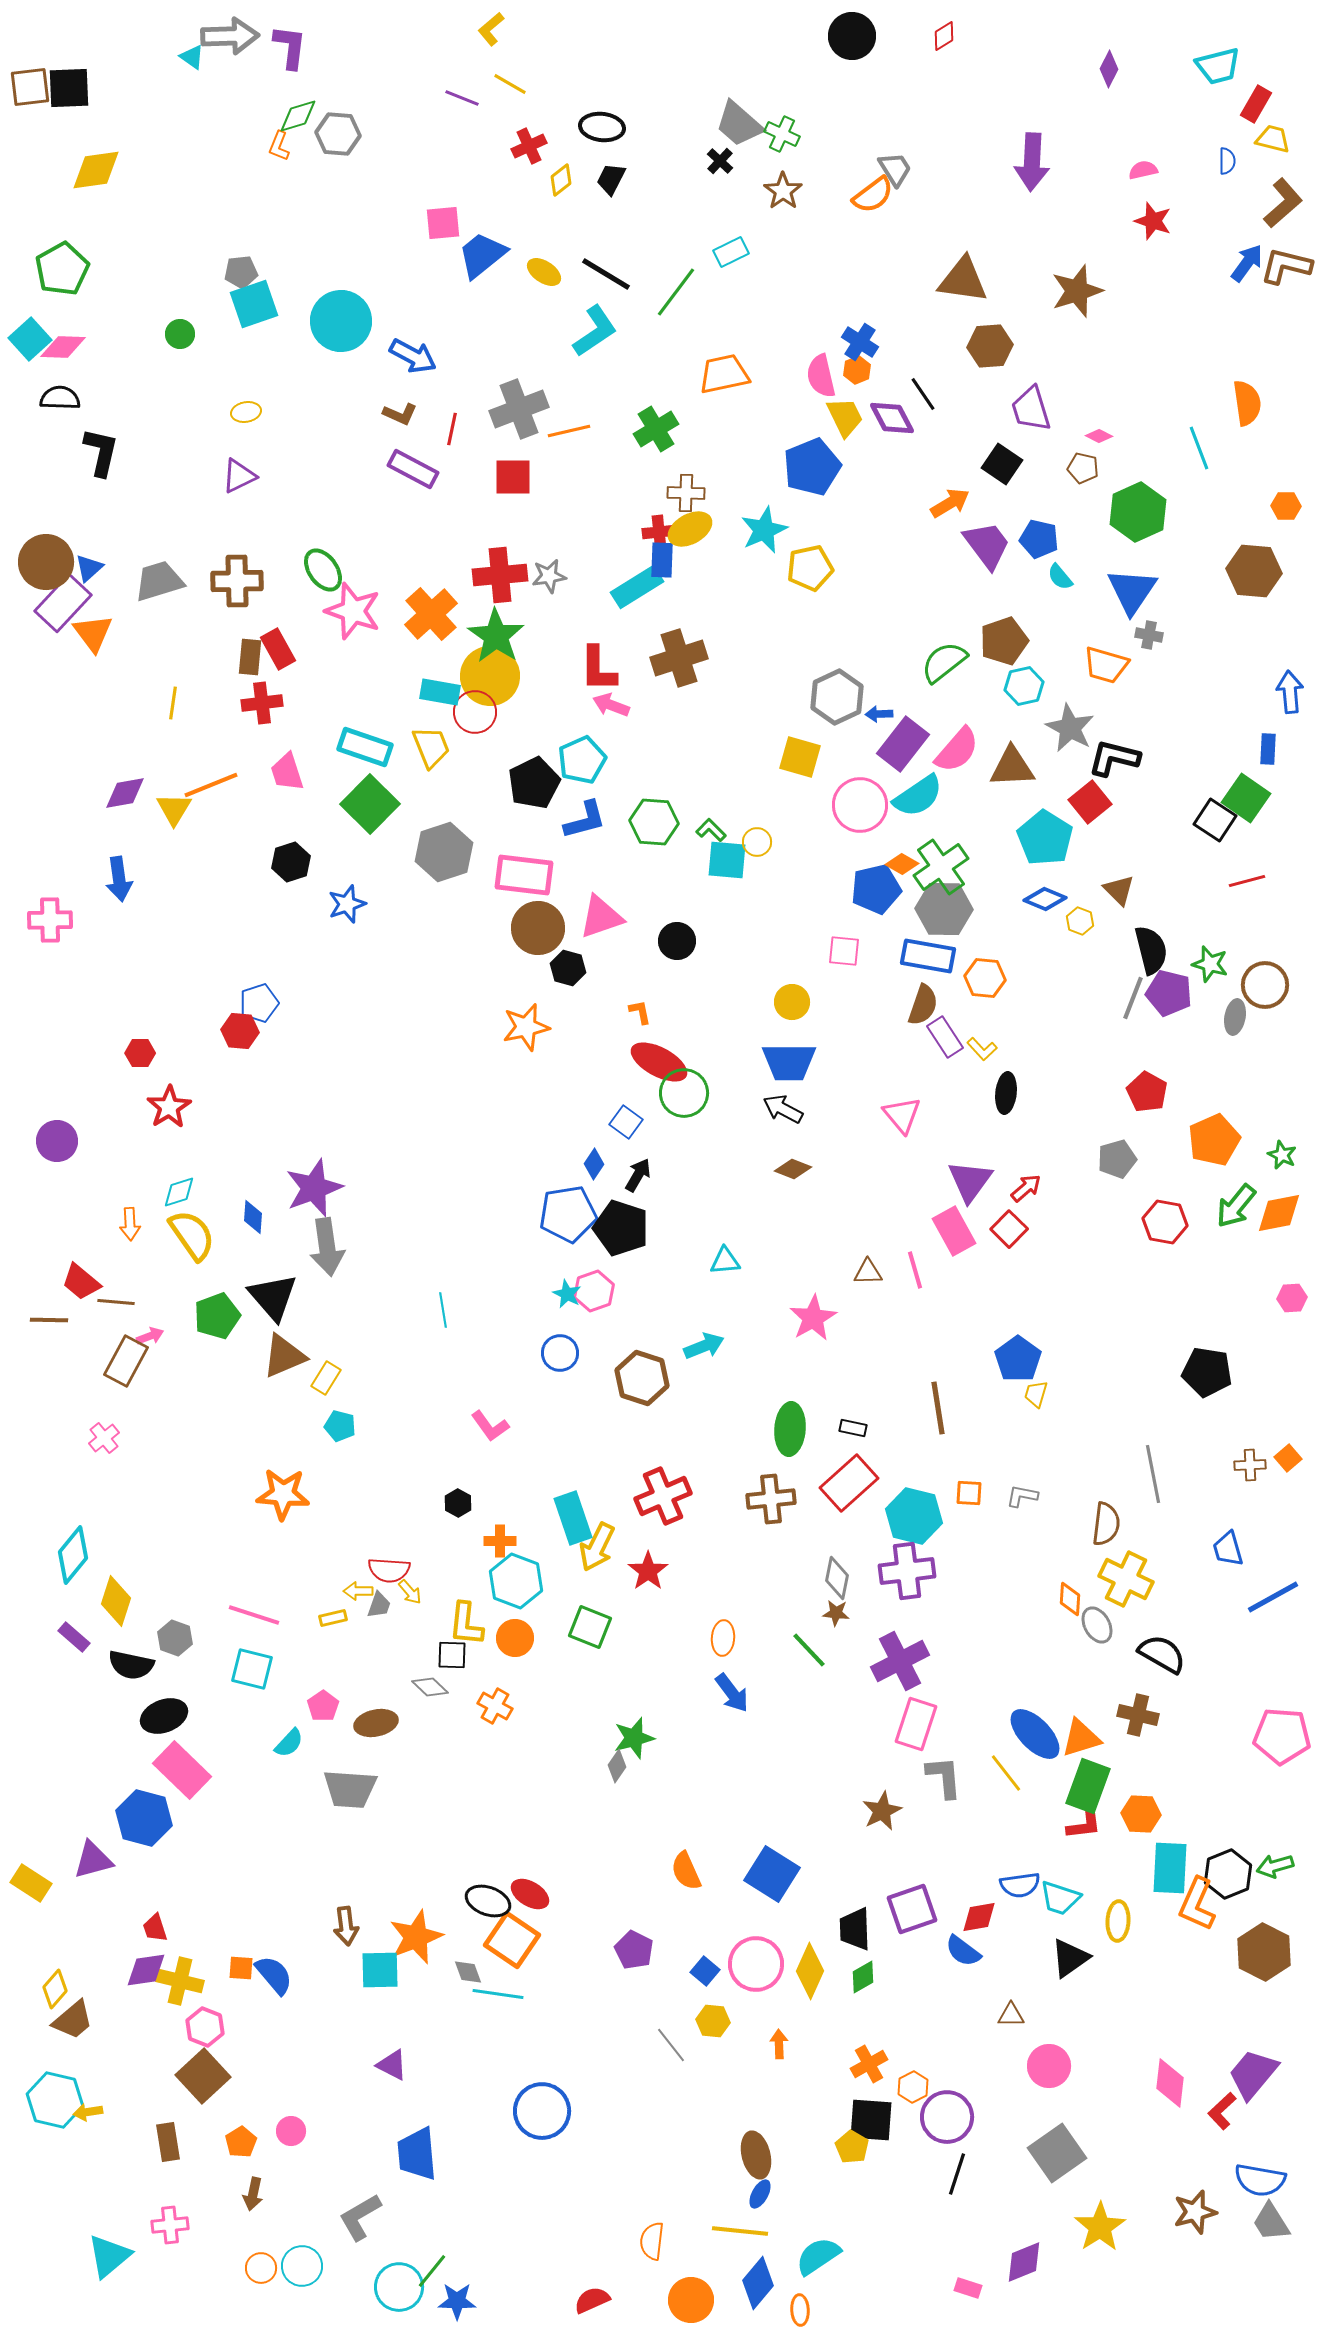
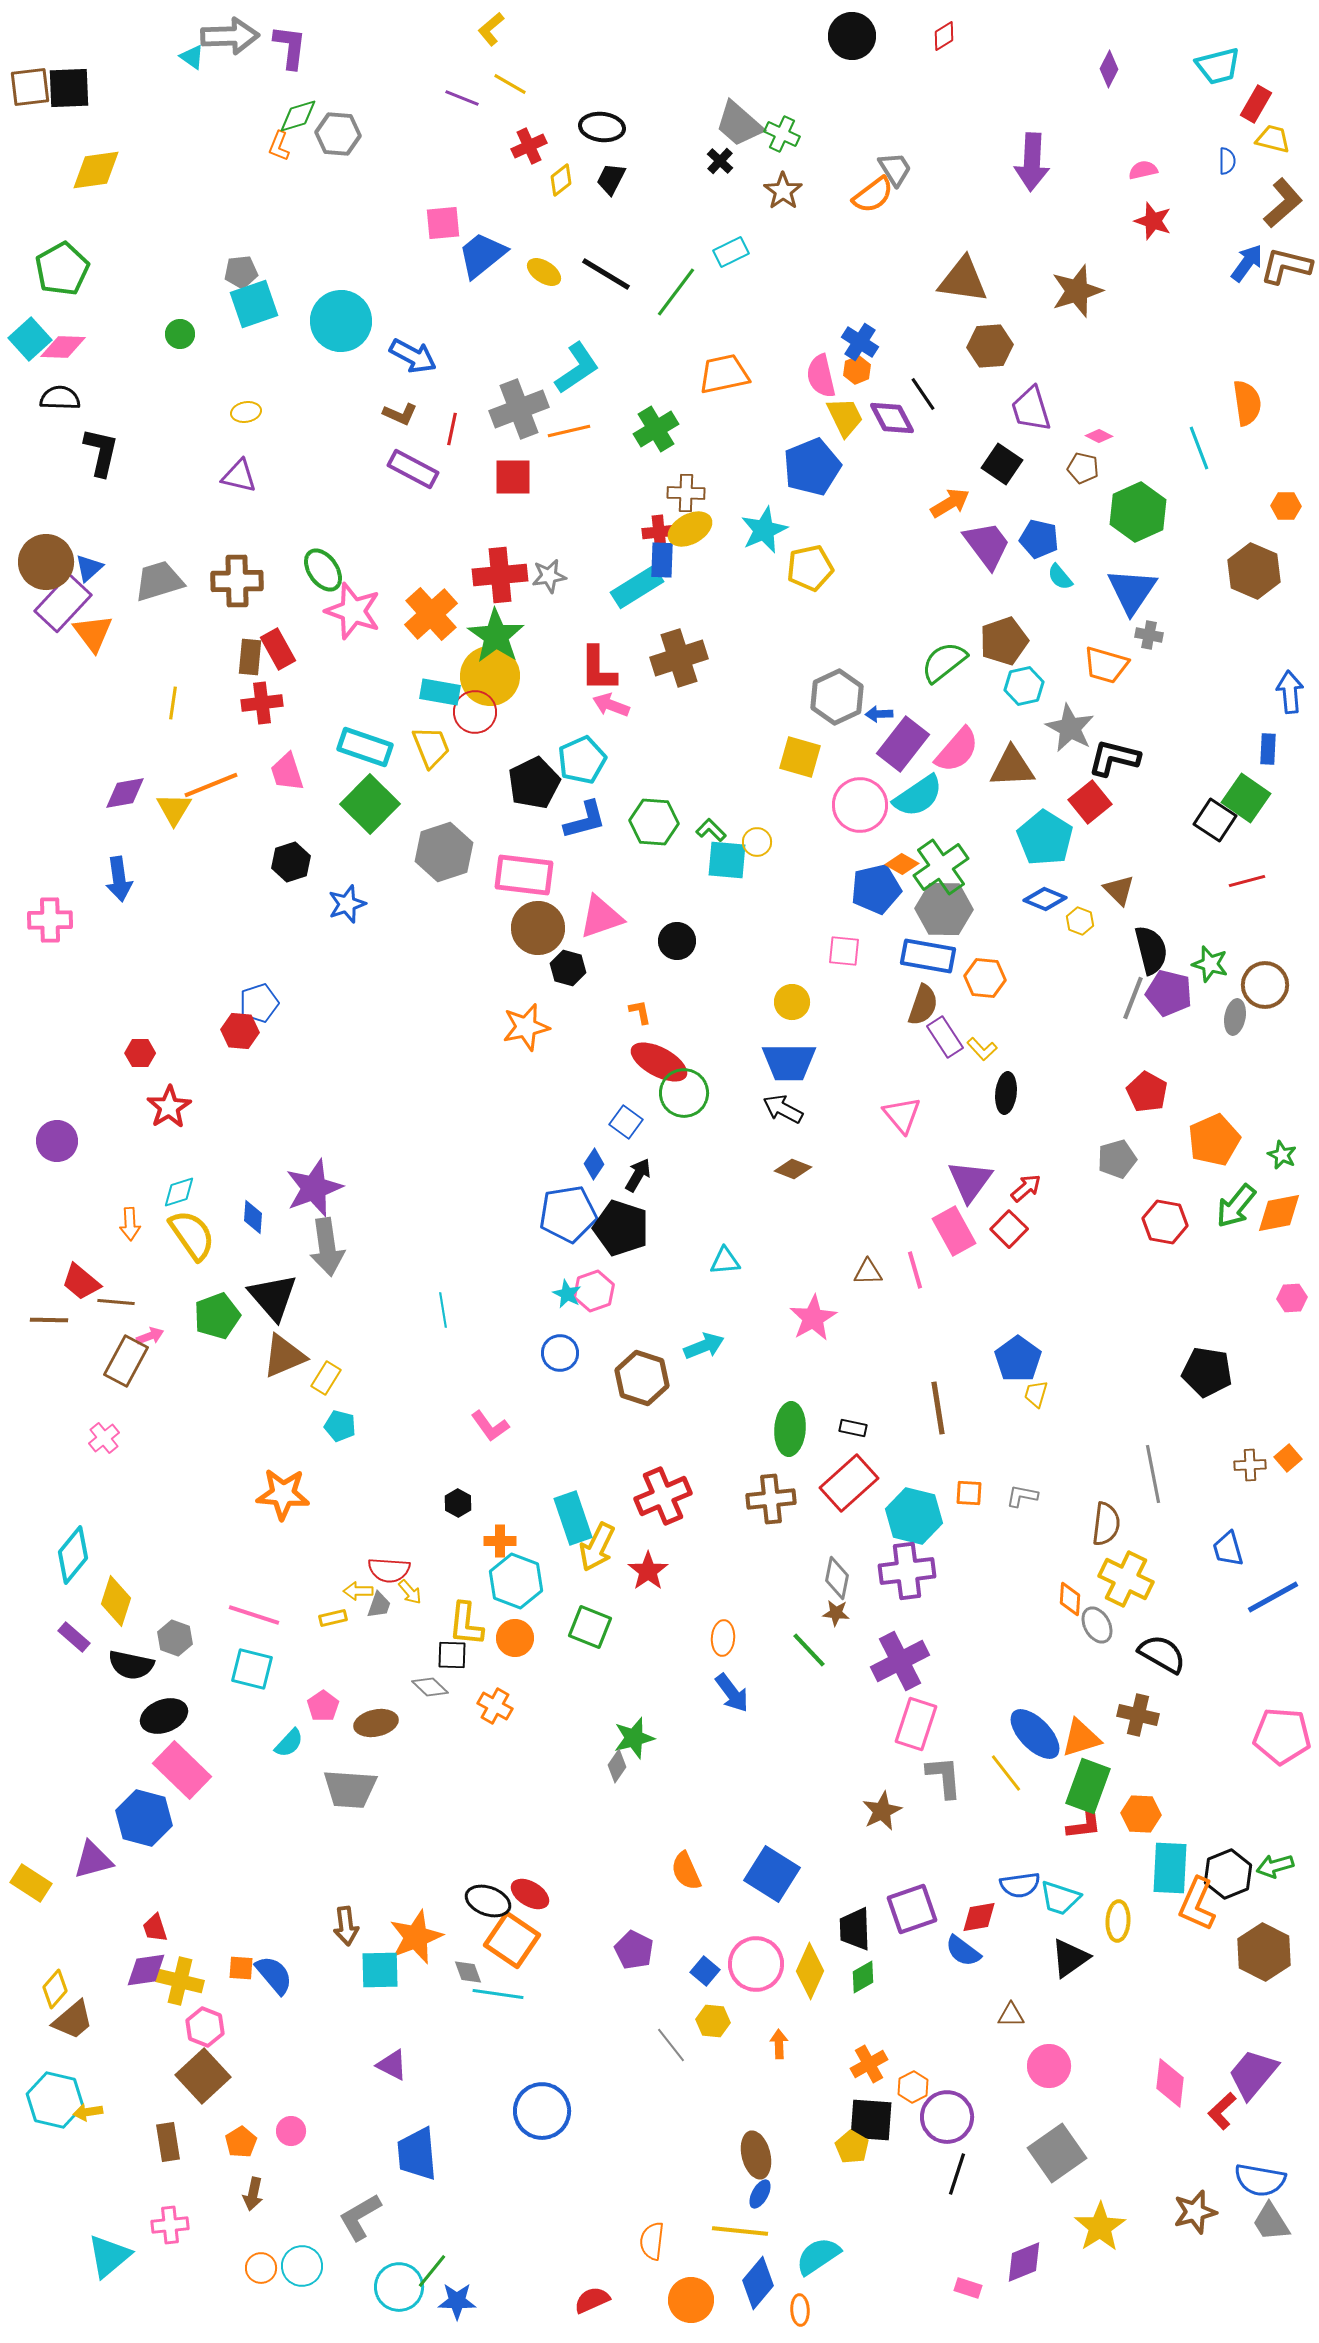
cyan L-shape at (595, 331): moved 18 px left, 37 px down
purple triangle at (239, 476): rotated 39 degrees clockwise
brown hexagon at (1254, 571): rotated 18 degrees clockwise
